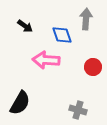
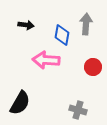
gray arrow: moved 5 px down
black arrow: moved 1 px right, 1 px up; rotated 28 degrees counterclockwise
blue diamond: rotated 30 degrees clockwise
